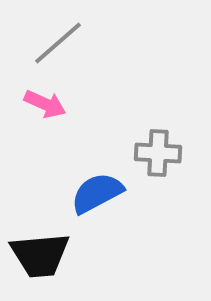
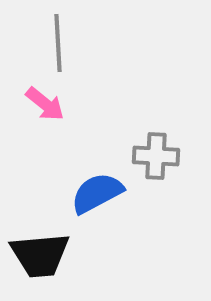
gray line: rotated 52 degrees counterclockwise
pink arrow: rotated 15 degrees clockwise
gray cross: moved 2 px left, 3 px down
